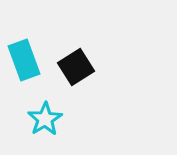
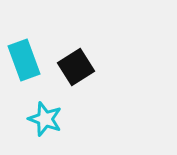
cyan star: rotated 20 degrees counterclockwise
